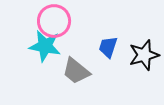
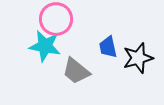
pink circle: moved 2 px right, 2 px up
blue trapezoid: rotated 30 degrees counterclockwise
black star: moved 6 px left, 3 px down
